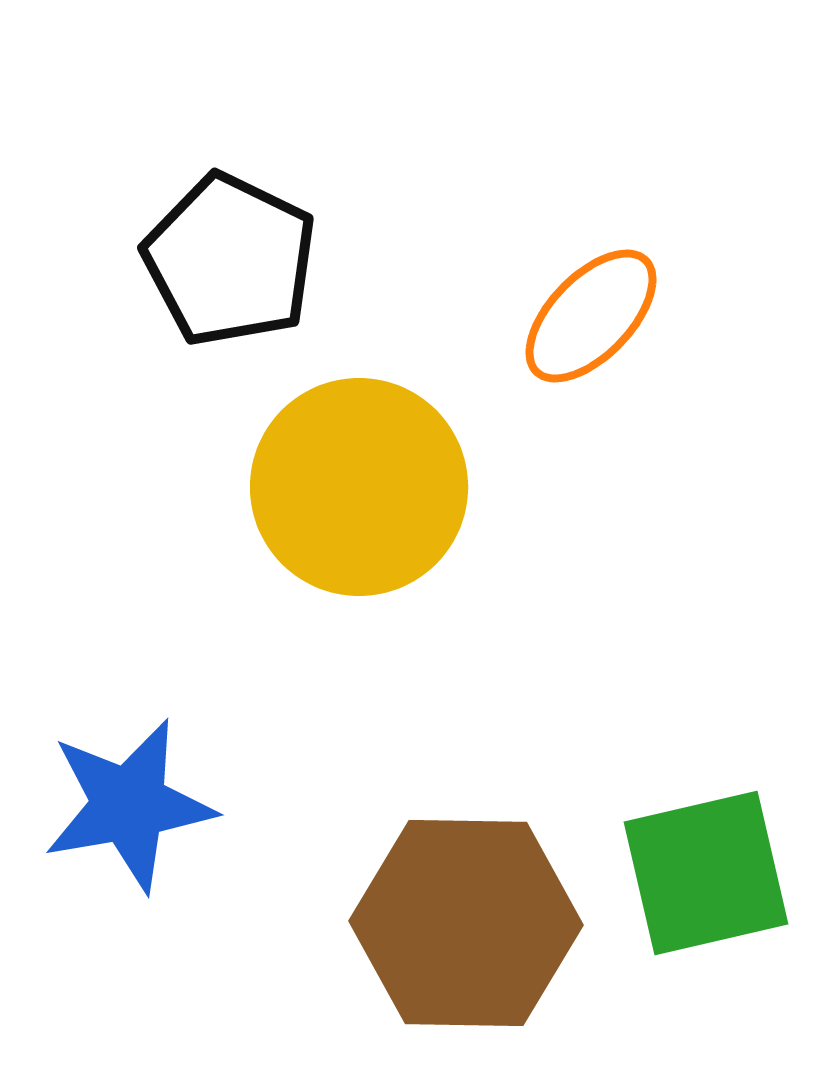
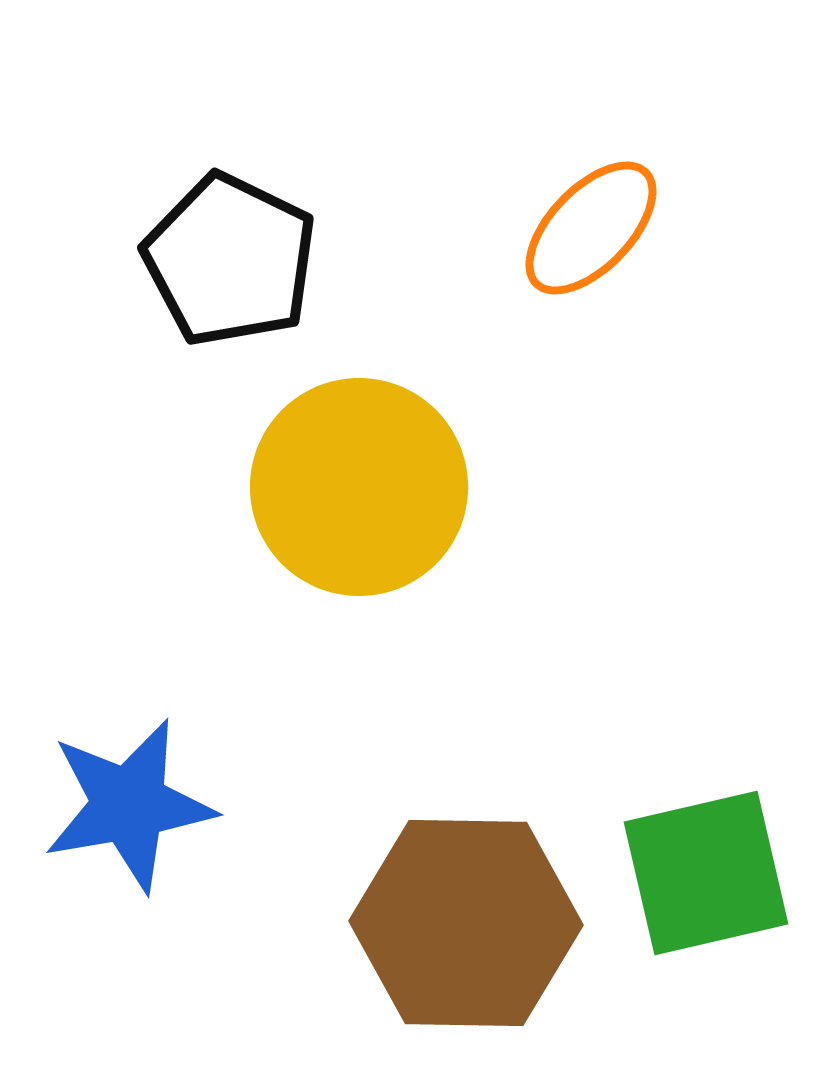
orange ellipse: moved 88 px up
